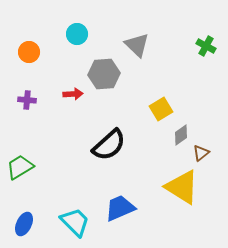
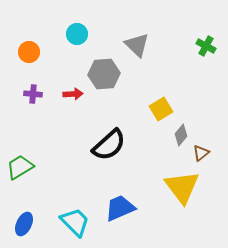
purple cross: moved 6 px right, 6 px up
gray diamond: rotated 15 degrees counterclockwise
yellow triangle: rotated 21 degrees clockwise
